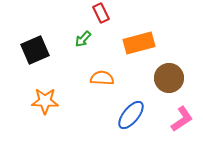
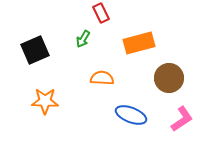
green arrow: rotated 12 degrees counterclockwise
blue ellipse: rotated 72 degrees clockwise
